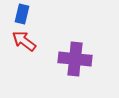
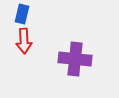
red arrow: rotated 130 degrees counterclockwise
